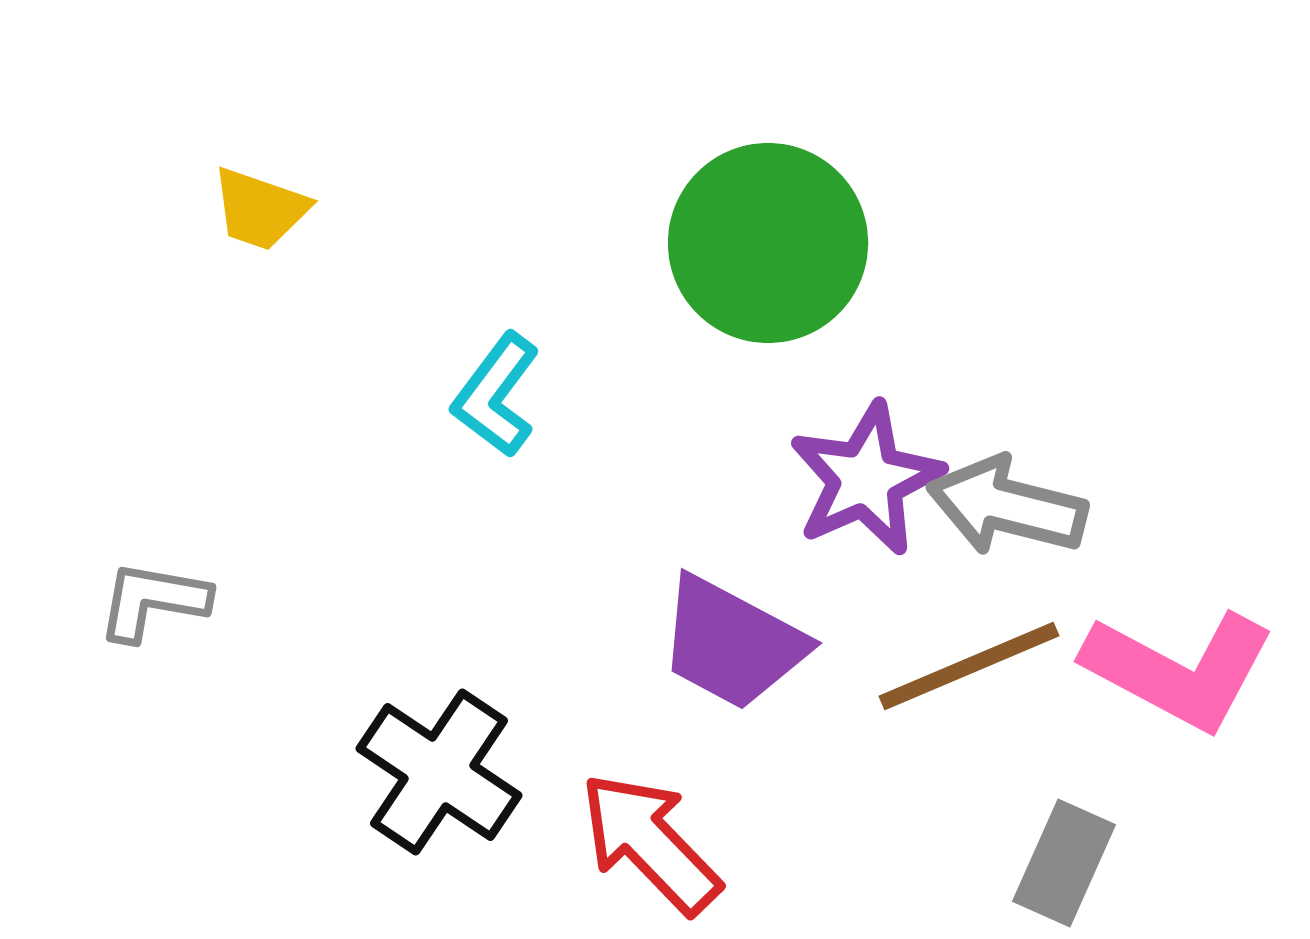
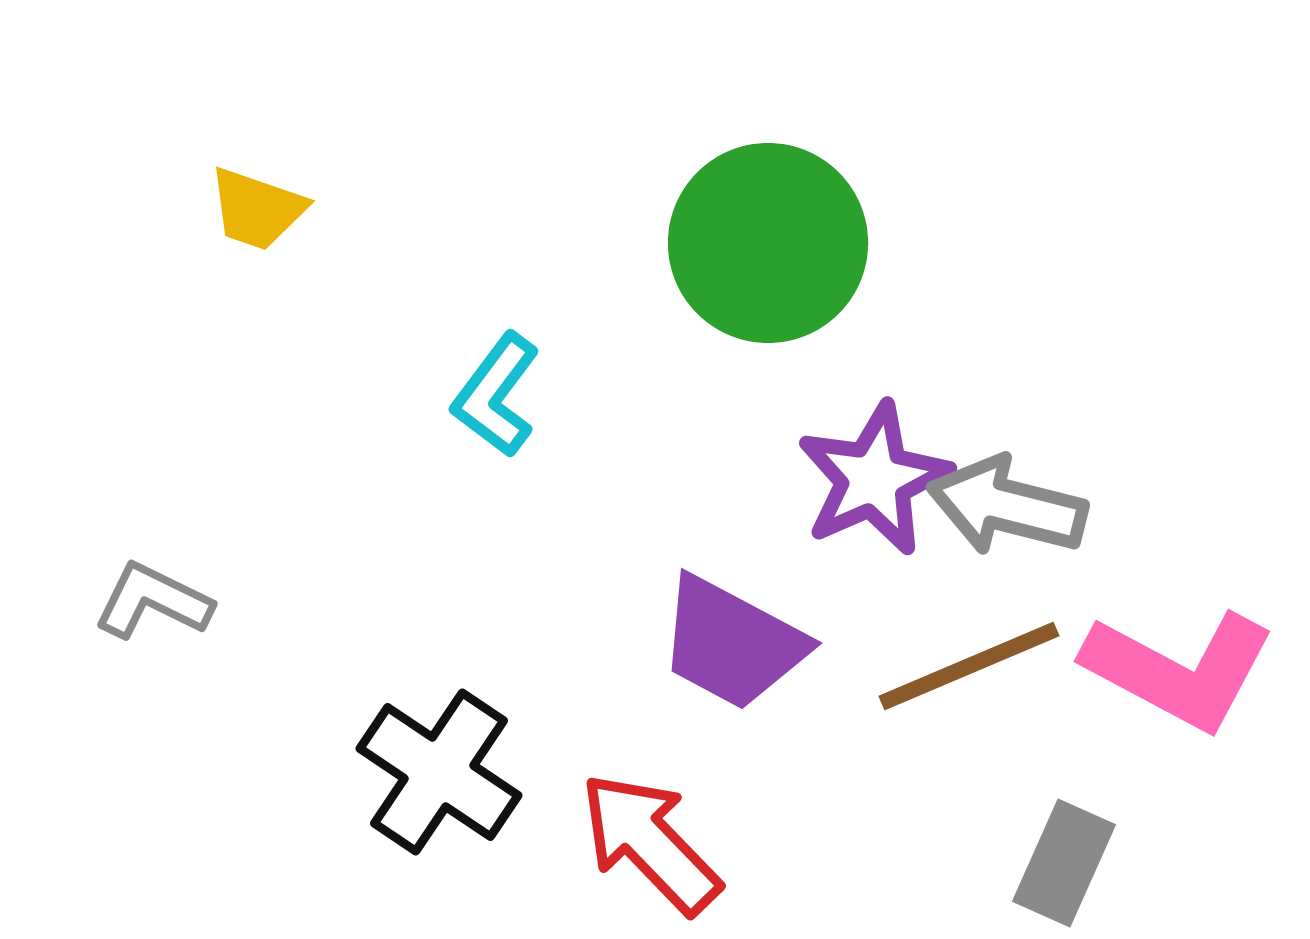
yellow trapezoid: moved 3 px left
purple star: moved 8 px right
gray L-shape: rotated 16 degrees clockwise
